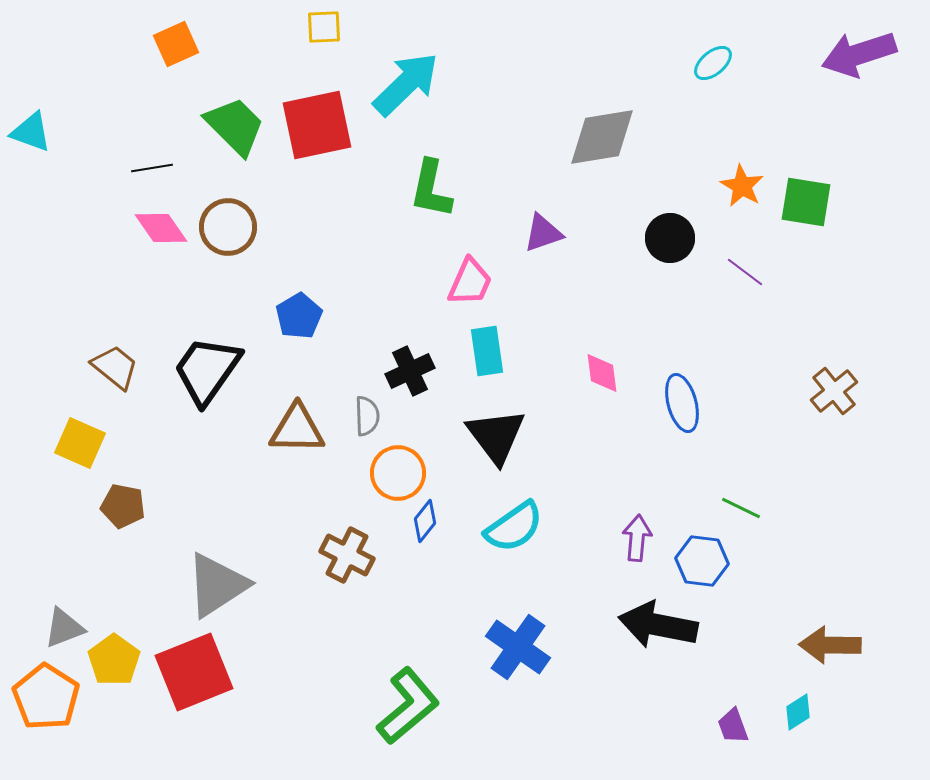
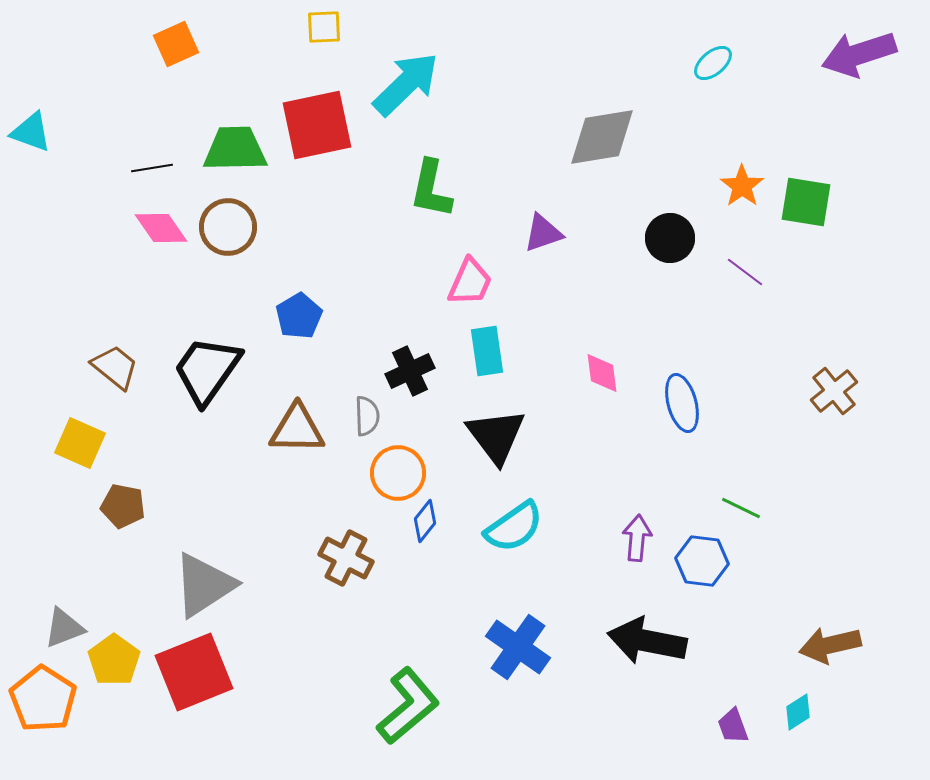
green trapezoid at (235, 126): moved 23 px down; rotated 46 degrees counterclockwise
orange star at (742, 186): rotated 6 degrees clockwise
brown cross at (347, 555): moved 1 px left, 3 px down
gray triangle at (217, 585): moved 13 px left
black arrow at (658, 625): moved 11 px left, 16 px down
brown arrow at (830, 645): rotated 14 degrees counterclockwise
orange pentagon at (46, 697): moved 3 px left, 2 px down
